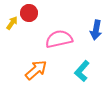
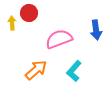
yellow arrow: rotated 40 degrees counterclockwise
blue arrow: rotated 18 degrees counterclockwise
pink semicircle: rotated 8 degrees counterclockwise
cyan L-shape: moved 8 px left
